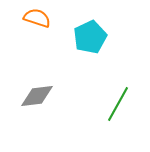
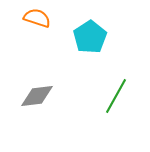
cyan pentagon: rotated 8 degrees counterclockwise
green line: moved 2 px left, 8 px up
